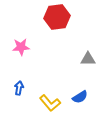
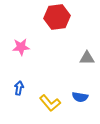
gray triangle: moved 1 px left, 1 px up
blue semicircle: rotated 42 degrees clockwise
